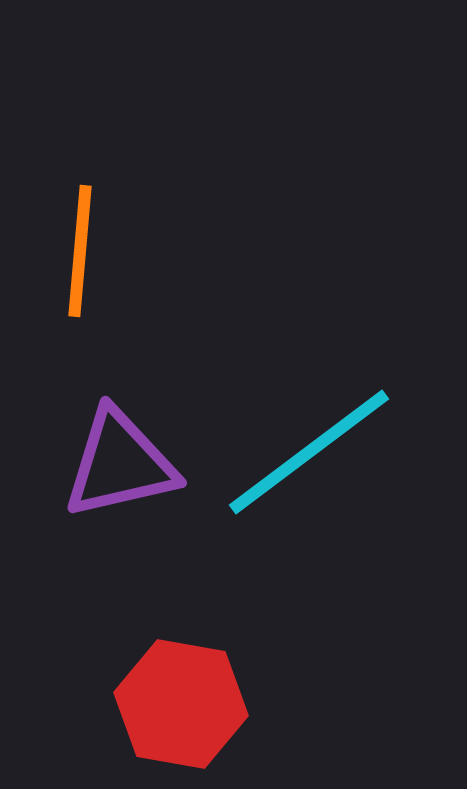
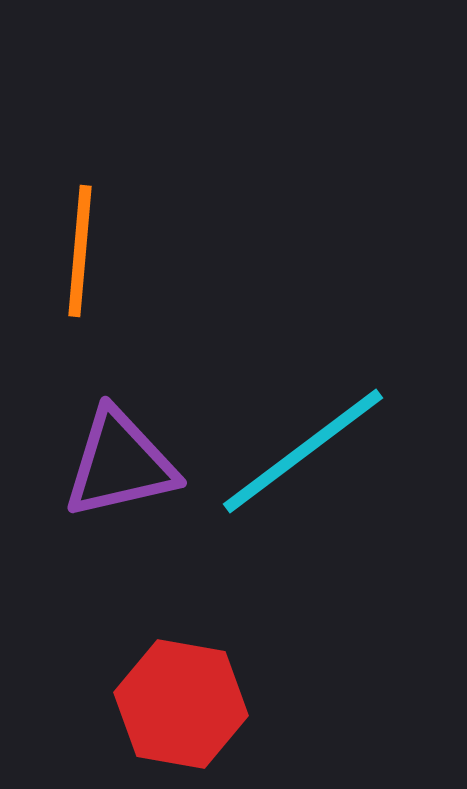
cyan line: moved 6 px left, 1 px up
